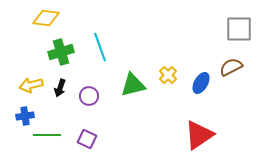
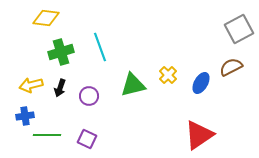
gray square: rotated 28 degrees counterclockwise
